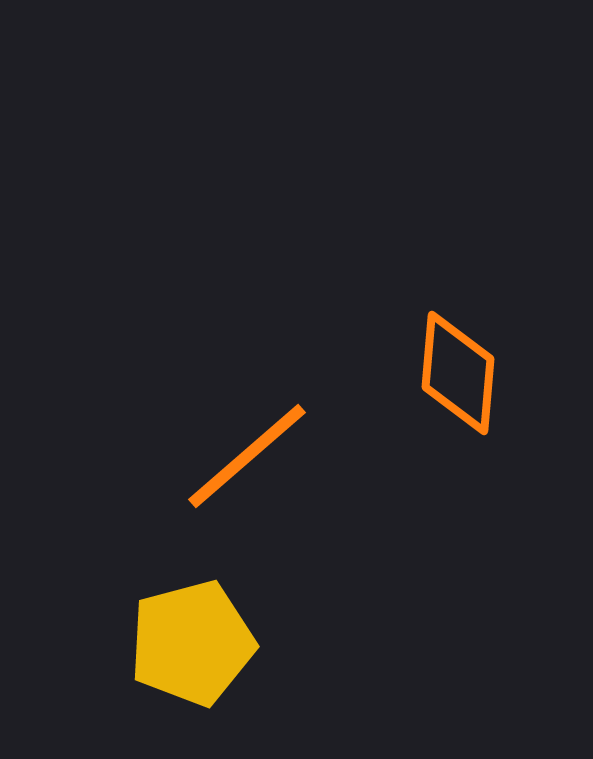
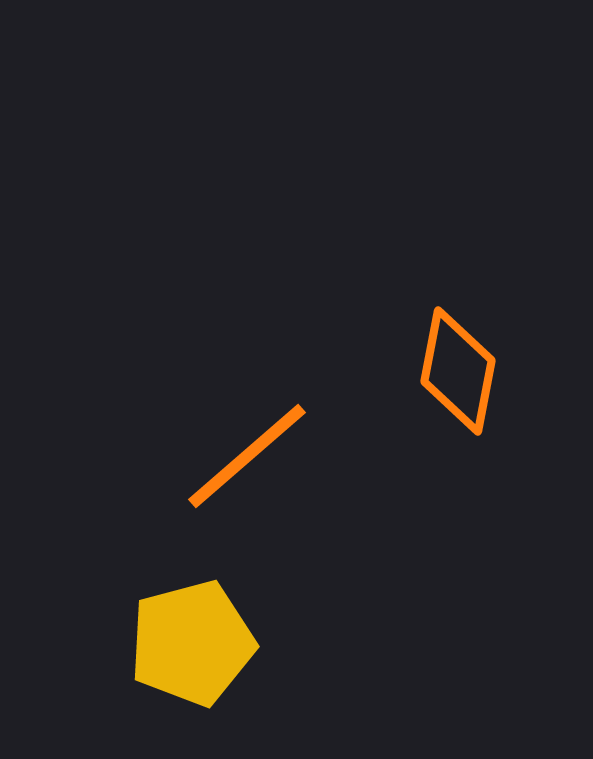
orange diamond: moved 2 px up; rotated 6 degrees clockwise
